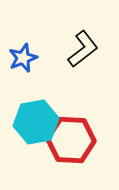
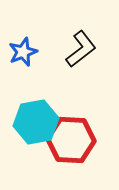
black L-shape: moved 2 px left
blue star: moved 6 px up
